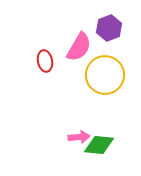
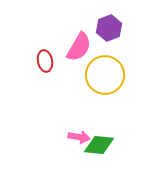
pink arrow: rotated 15 degrees clockwise
